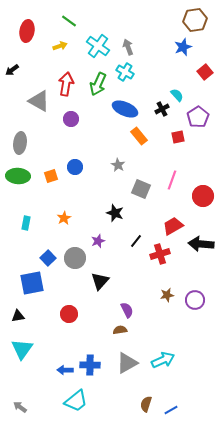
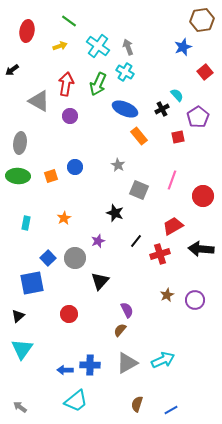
brown hexagon at (195, 20): moved 7 px right
purple circle at (71, 119): moved 1 px left, 3 px up
gray square at (141, 189): moved 2 px left, 1 px down
black arrow at (201, 244): moved 5 px down
brown star at (167, 295): rotated 16 degrees counterclockwise
black triangle at (18, 316): rotated 32 degrees counterclockwise
brown semicircle at (120, 330): rotated 40 degrees counterclockwise
brown semicircle at (146, 404): moved 9 px left
